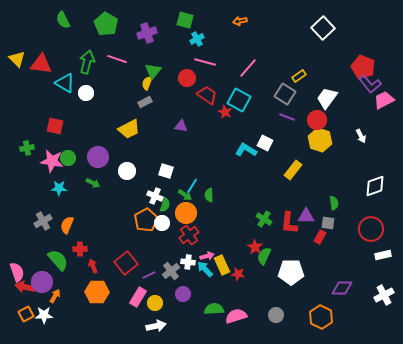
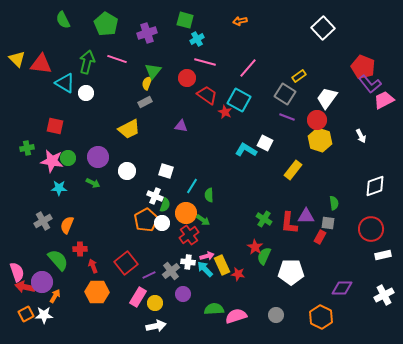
green arrow at (185, 195): moved 18 px right, 25 px down
